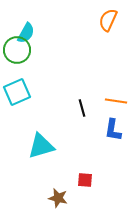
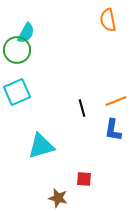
orange semicircle: rotated 35 degrees counterclockwise
orange line: rotated 30 degrees counterclockwise
red square: moved 1 px left, 1 px up
